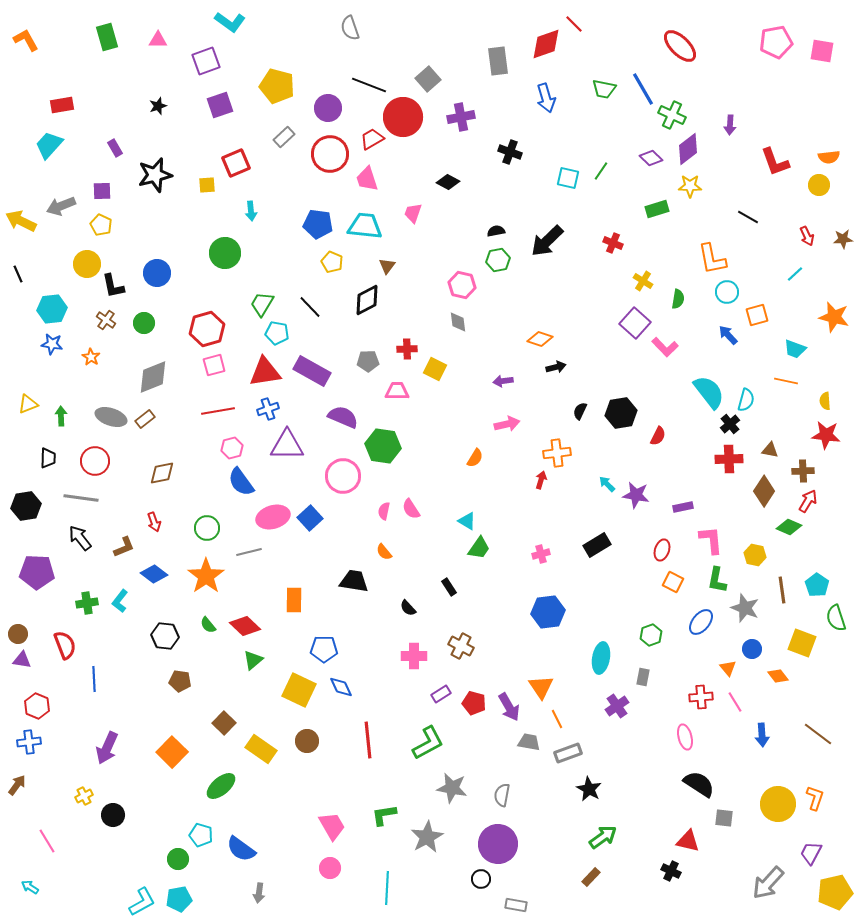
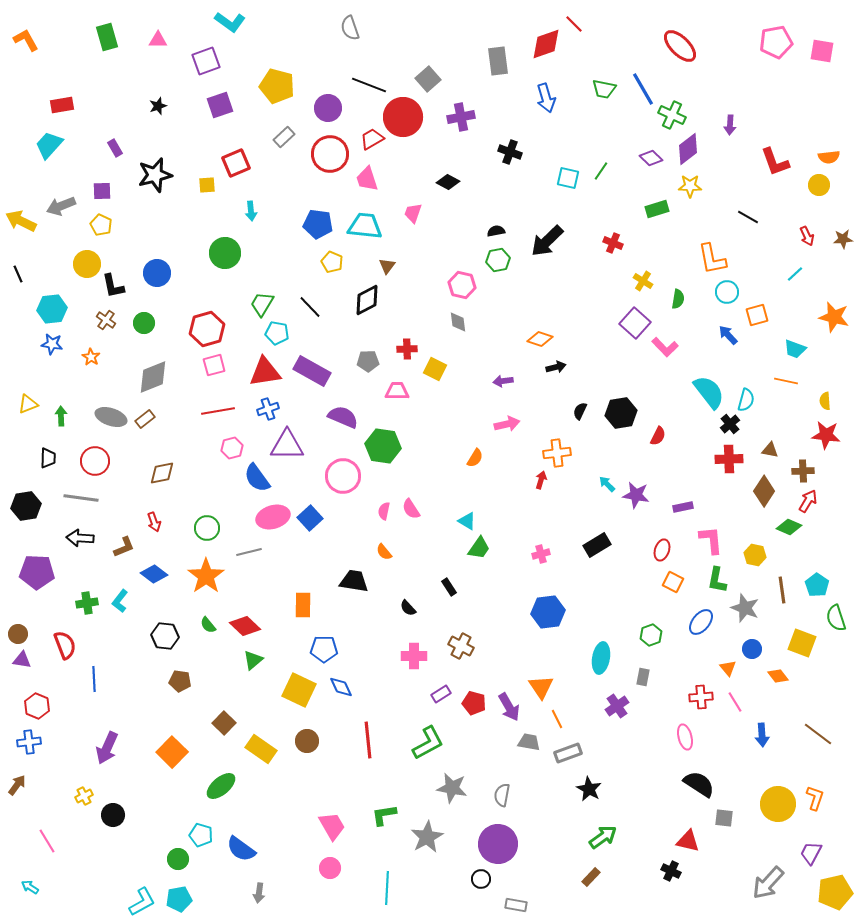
blue semicircle at (241, 482): moved 16 px right, 4 px up
black arrow at (80, 538): rotated 48 degrees counterclockwise
orange rectangle at (294, 600): moved 9 px right, 5 px down
